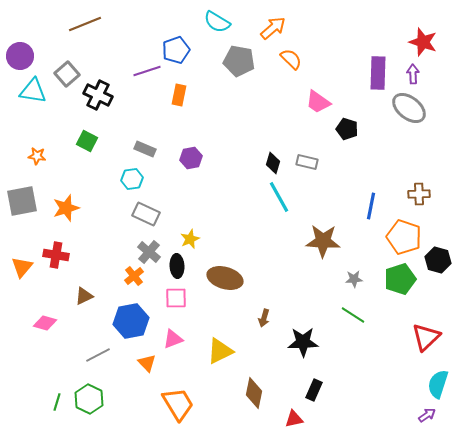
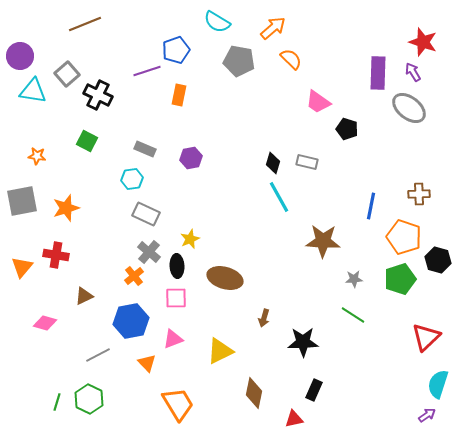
purple arrow at (413, 74): moved 2 px up; rotated 30 degrees counterclockwise
